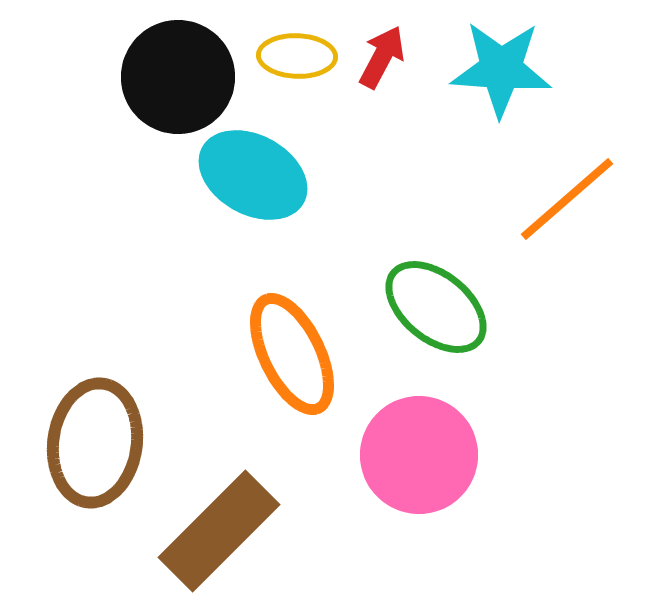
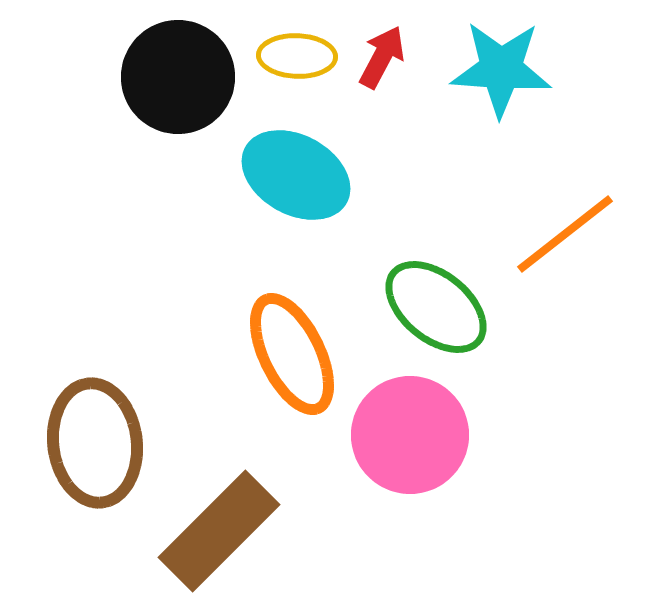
cyan ellipse: moved 43 px right
orange line: moved 2 px left, 35 px down; rotated 3 degrees clockwise
brown ellipse: rotated 15 degrees counterclockwise
pink circle: moved 9 px left, 20 px up
